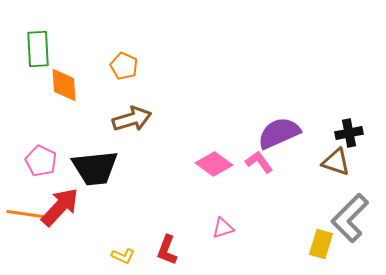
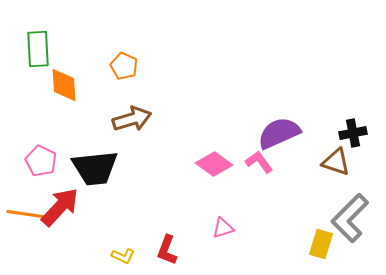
black cross: moved 4 px right
